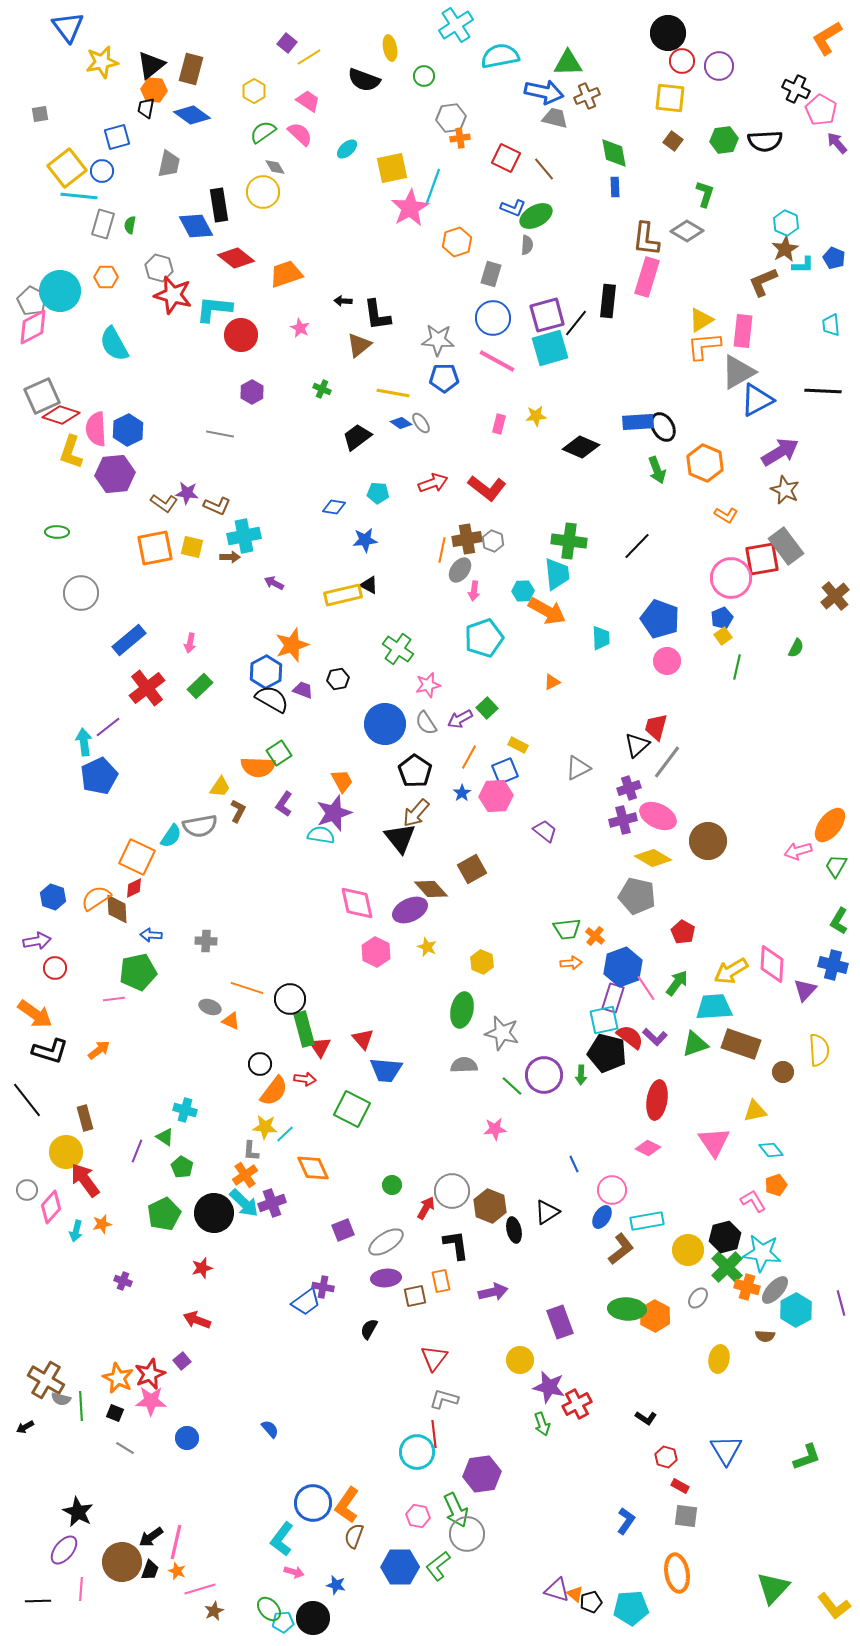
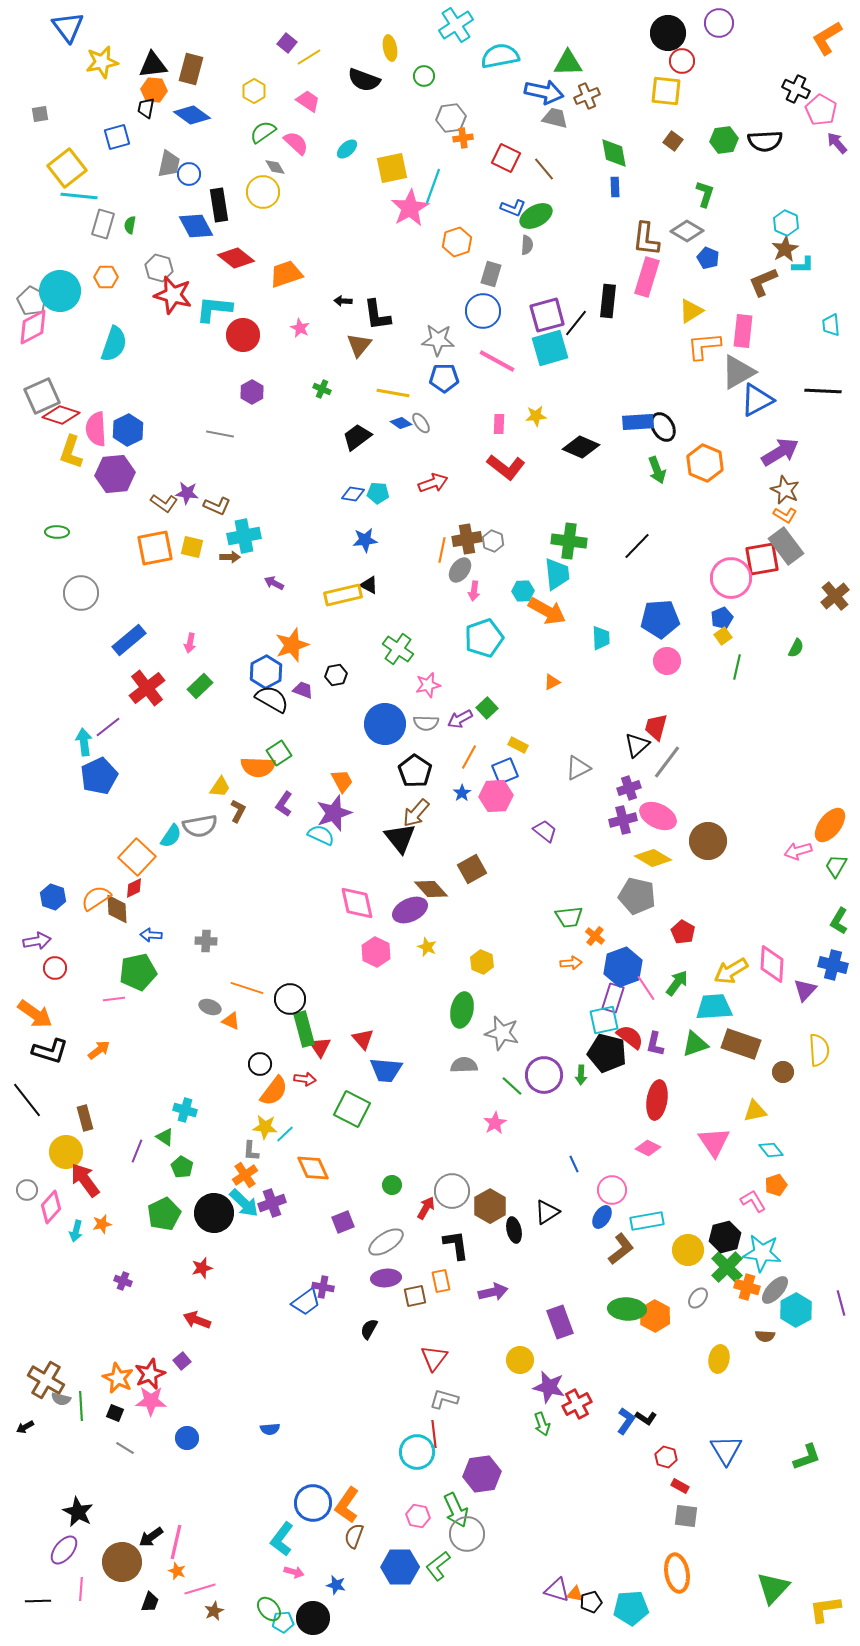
black triangle at (151, 65): moved 2 px right; rotated 32 degrees clockwise
purple circle at (719, 66): moved 43 px up
yellow square at (670, 98): moved 4 px left, 7 px up
pink semicircle at (300, 134): moved 4 px left, 9 px down
orange cross at (460, 138): moved 3 px right
blue circle at (102, 171): moved 87 px right, 3 px down
blue pentagon at (834, 258): moved 126 px left
blue circle at (493, 318): moved 10 px left, 7 px up
yellow triangle at (701, 320): moved 10 px left, 9 px up
red circle at (241, 335): moved 2 px right
cyan semicircle at (114, 344): rotated 132 degrees counterclockwise
brown triangle at (359, 345): rotated 12 degrees counterclockwise
pink rectangle at (499, 424): rotated 12 degrees counterclockwise
red L-shape at (487, 488): moved 19 px right, 21 px up
blue diamond at (334, 507): moved 19 px right, 13 px up
orange L-shape at (726, 515): moved 59 px right
blue pentagon at (660, 619): rotated 24 degrees counterclockwise
black hexagon at (338, 679): moved 2 px left, 4 px up
gray semicircle at (426, 723): rotated 55 degrees counterclockwise
cyan semicircle at (321, 835): rotated 16 degrees clockwise
orange square at (137, 857): rotated 18 degrees clockwise
green trapezoid at (567, 929): moved 2 px right, 12 px up
purple L-shape at (655, 1037): moved 7 px down; rotated 60 degrees clockwise
pink star at (495, 1129): moved 6 px up; rotated 25 degrees counterclockwise
brown hexagon at (490, 1206): rotated 8 degrees clockwise
purple square at (343, 1230): moved 8 px up
blue semicircle at (270, 1429): rotated 126 degrees clockwise
blue L-shape at (626, 1521): moved 100 px up
black trapezoid at (150, 1570): moved 32 px down
orange triangle at (575, 1594): rotated 30 degrees counterclockwise
yellow L-shape at (834, 1606): moved 9 px left, 3 px down; rotated 120 degrees clockwise
